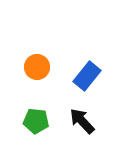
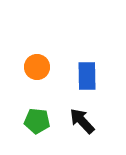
blue rectangle: rotated 40 degrees counterclockwise
green pentagon: moved 1 px right
